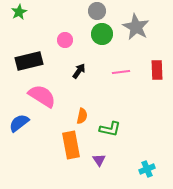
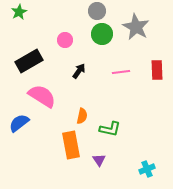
black rectangle: rotated 16 degrees counterclockwise
